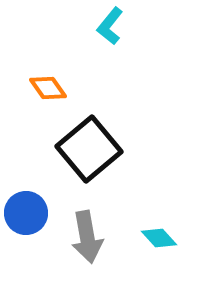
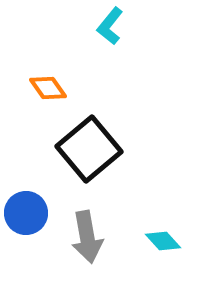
cyan diamond: moved 4 px right, 3 px down
